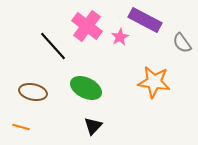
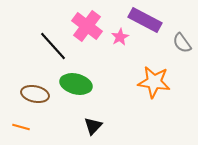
green ellipse: moved 10 px left, 4 px up; rotated 12 degrees counterclockwise
brown ellipse: moved 2 px right, 2 px down
